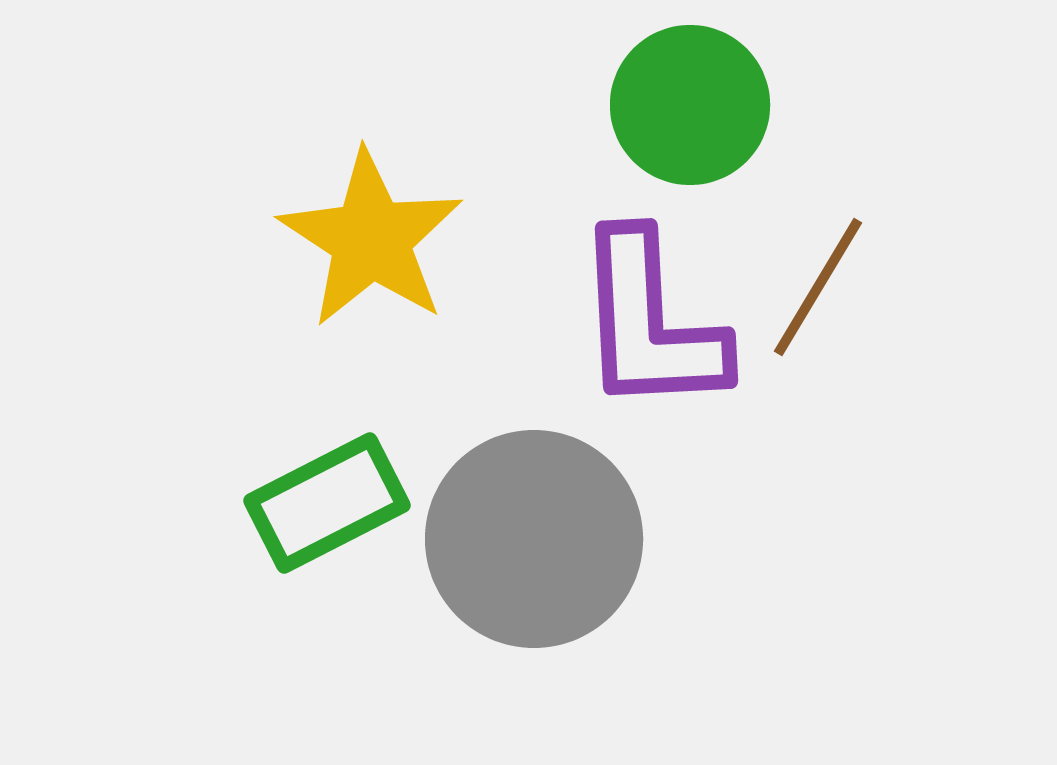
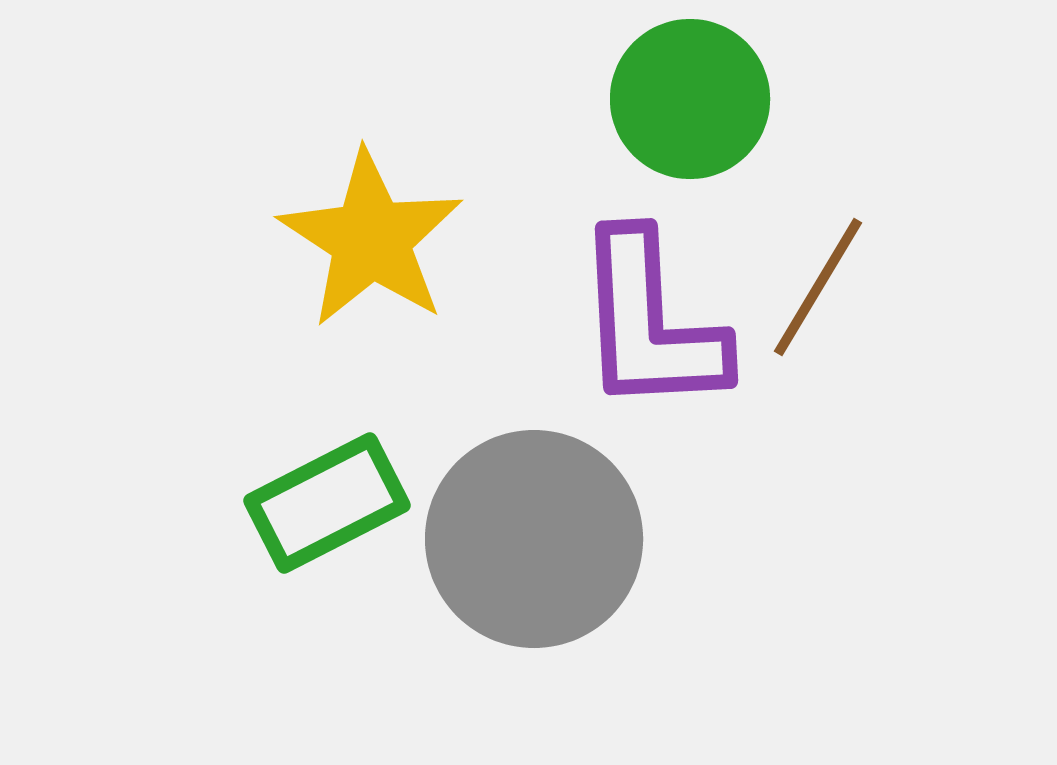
green circle: moved 6 px up
